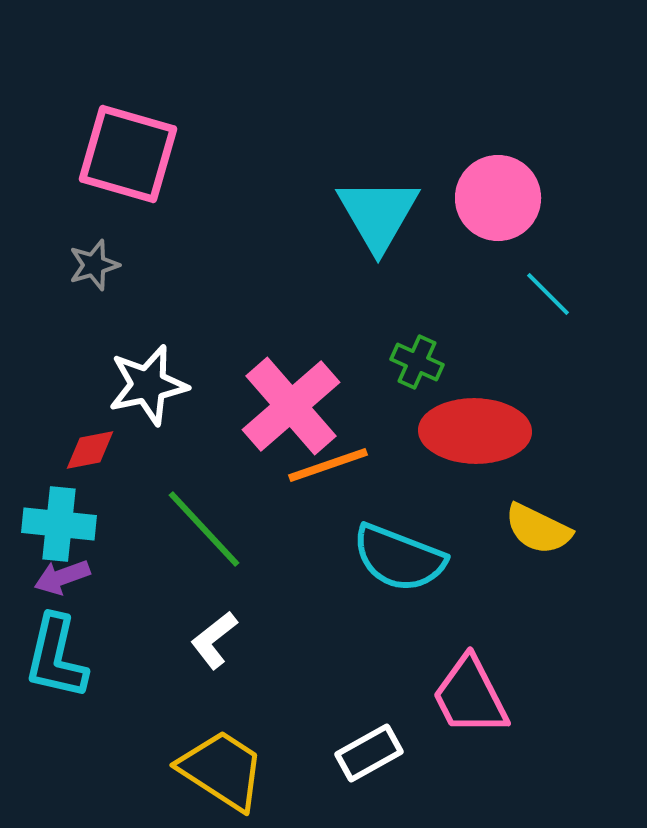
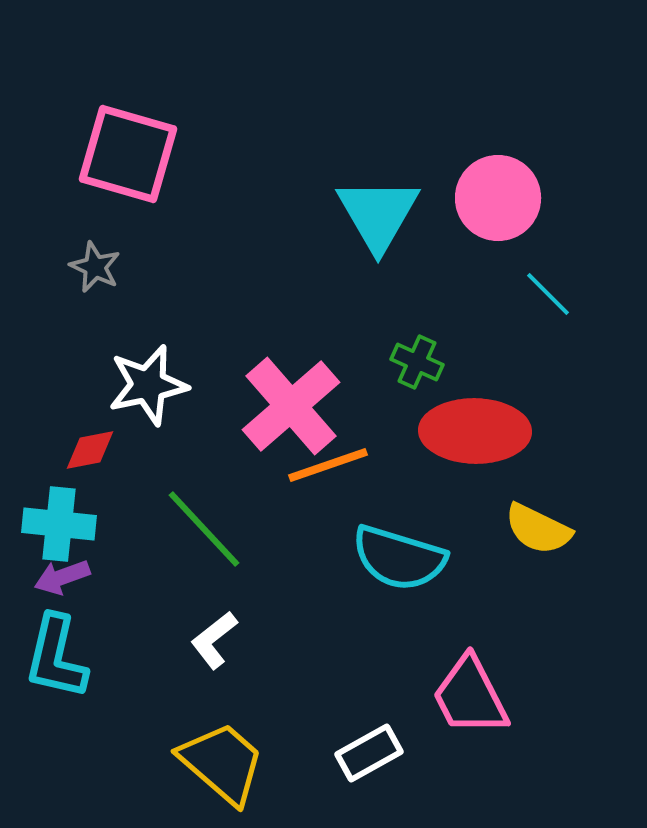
gray star: moved 1 px right, 2 px down; rotated 30 degrees counterclockwise
cyan semicircle: rotated 4 degrees counterclockwise
yellow trapezoid: moved 7 px up; rotated 8 degrees clockwise
